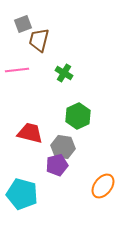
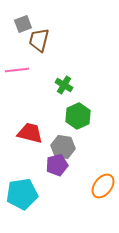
green cross: moved 12 px down
cyan pentagon: rotated 24 degrees counterclockwise
